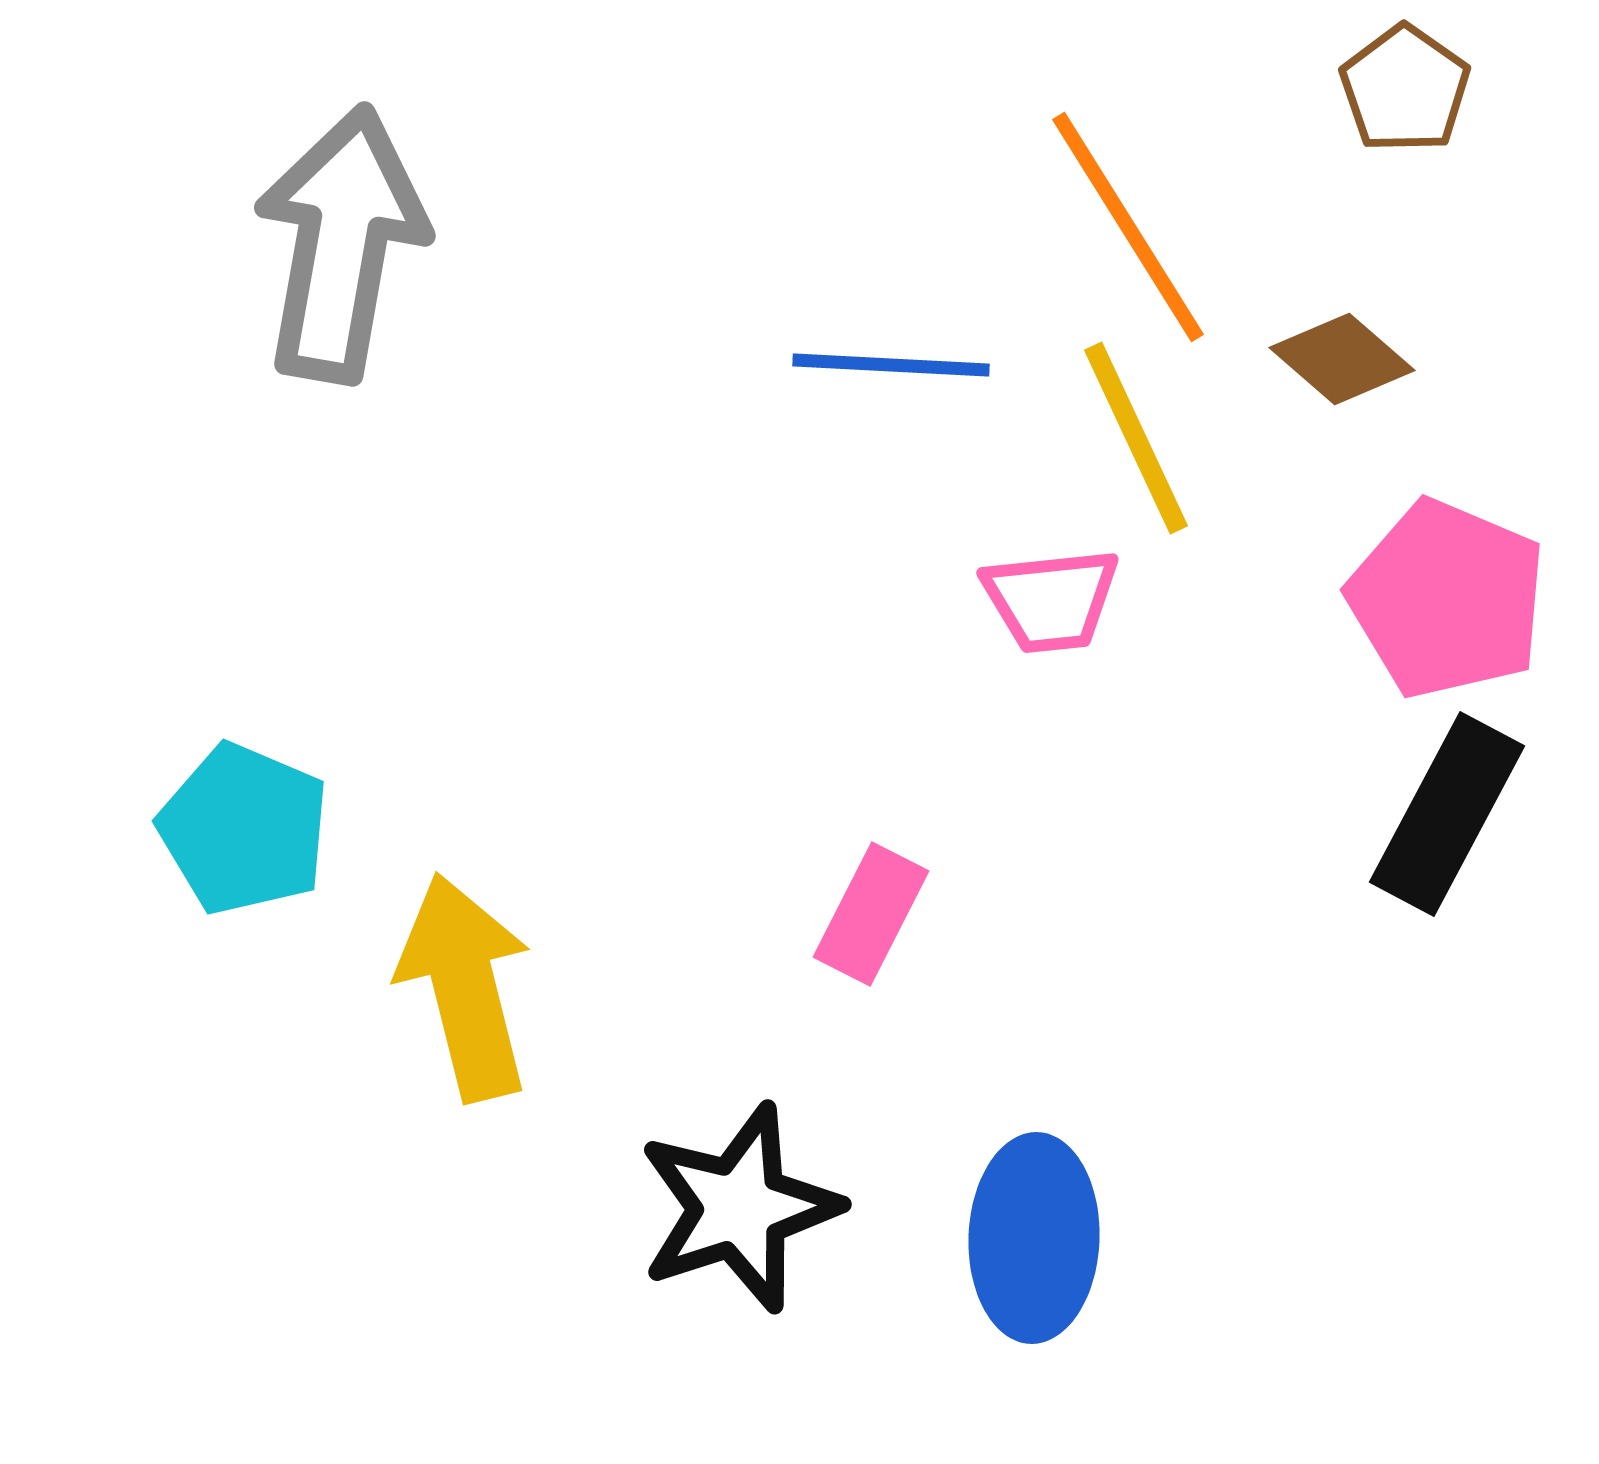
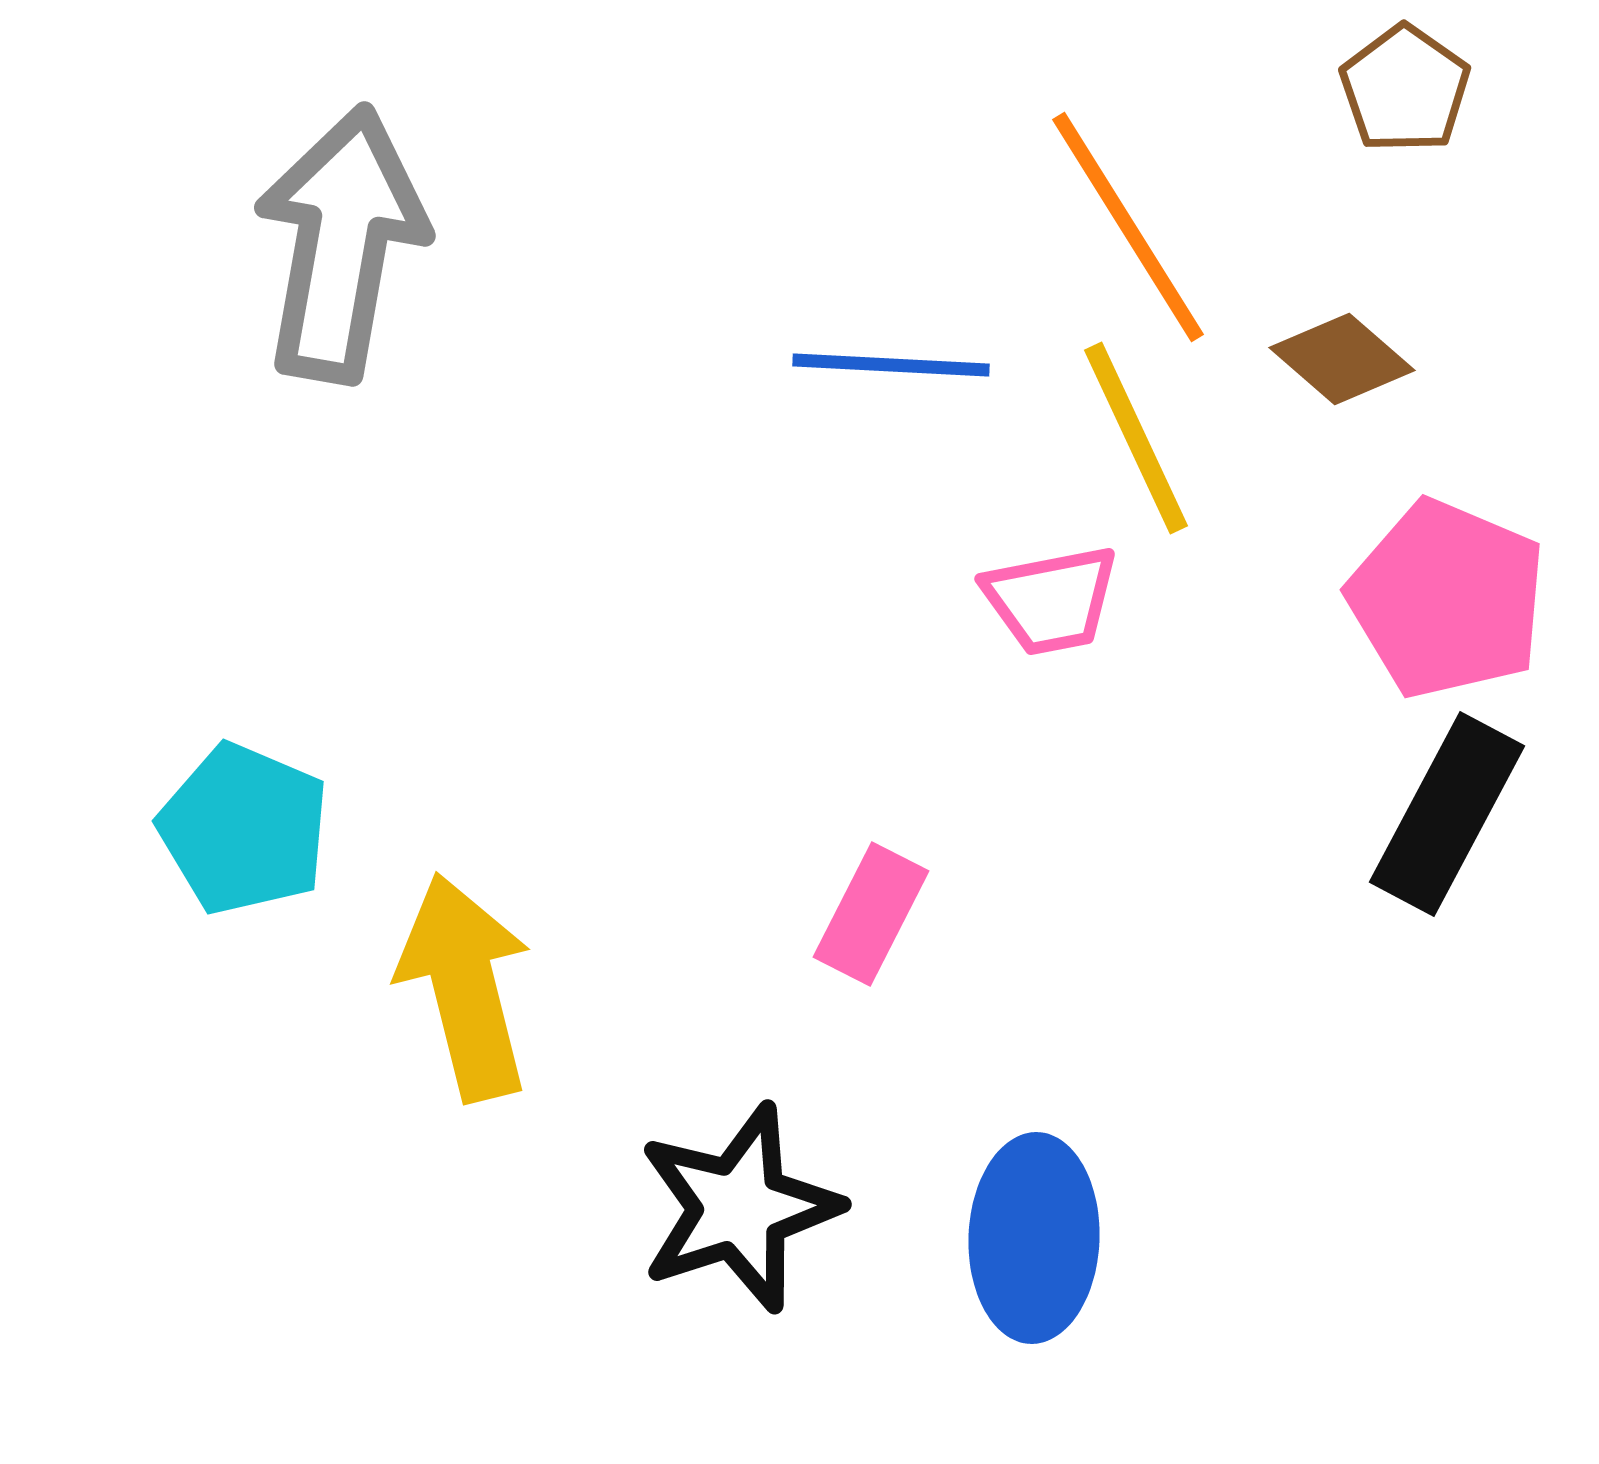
pink trapezoid: rotated 5 degrees counterclockwise
